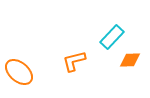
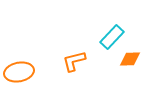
orange diamond: moved 1 px up
orange ellipse: rotated 52 degrees counterclockwise
